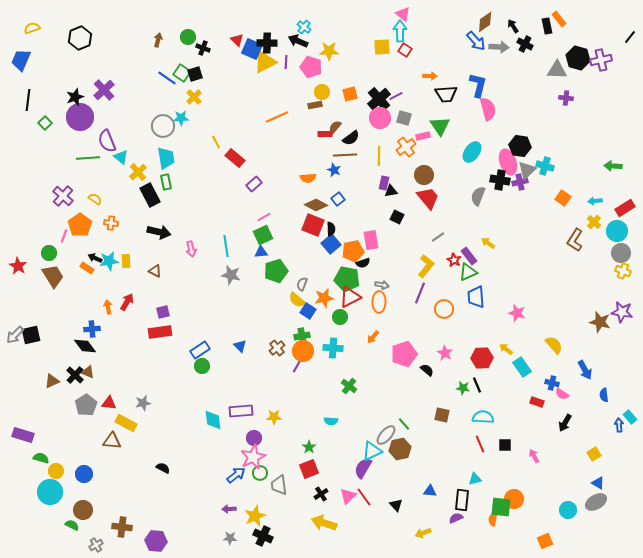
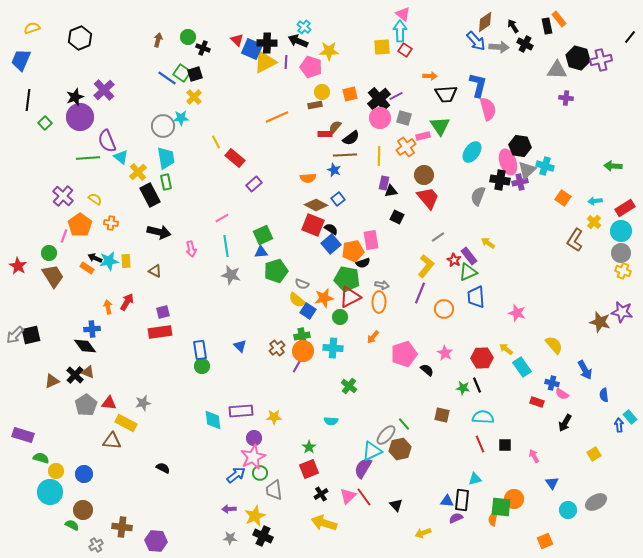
pink line at (264, 217): moved 42 px left, 1 px down
black semicircle at (331, 229): rotated 56 degrees counterclockwise
cyan circle at (617, 231): moved 4 px right
gray semicircle at (302, 284): rotated 88 degrees counterclockwise
blue rectangle at (200, 350): rotated 66 degrees counterclockwise
blue triangle at (598, 483): moved 46 px left; rotated 24 degrees clockwise
gray trapezoid at (279, 485): moved 5 px left, 5 px down
blue triangle at (430, 491): moved 17 px right, 10 px down
